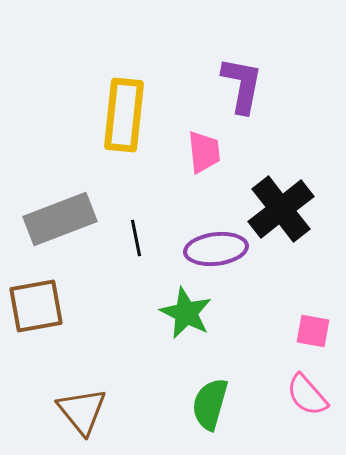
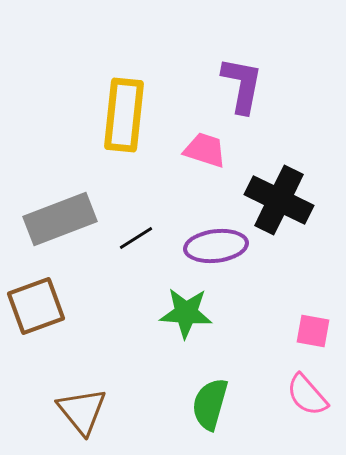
pink trapezoid: moved 1 px right, 2 px up; rotated 66 degrees counterclockwise
black cross: moved 2 px left, 9 px up; rotated 26 degrees counterclockwise
black line: rotated 69 degrees clockwise
purple ellipse: moved 3 px up
brown square: rotated 10 degrees counterclockwise
green star: rotated 22 degrees counterclockwise
